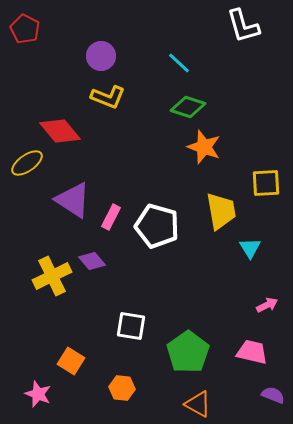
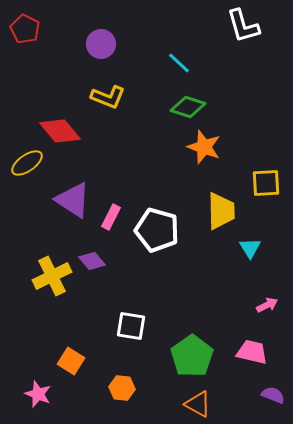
purple circle: moved 12 px up
yellow trapezoid: rotated 9 degrees clockwise
white pentagon: moved 4 px down
green pentagon: moved 4 px right, 4 px down
